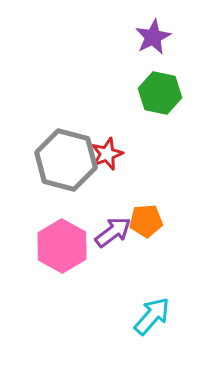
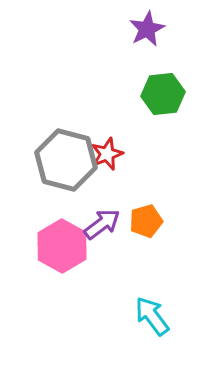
purple star: moved 6 px left, 8 px up
green hexagon: moved 3 px right, 1 px down; rotated 18 degrees counterclockwise
orange pentagon: rotated 12 degrees counterclockwise
purple arrow: moved 11 px left, 8 px up
cyan arrow: rotated 78 degrees counterclockwise
